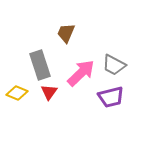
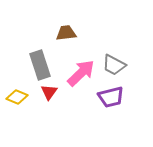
brown trapezoid: rotated 60 degrees clockwise
yellow diamond: moved 4 px down
